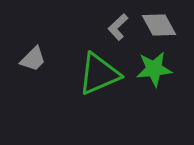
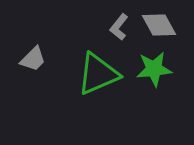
gray L-shape: moved 1 px right; rotated 8 degrees counterclockwise
green triangle: moved 1 px left
